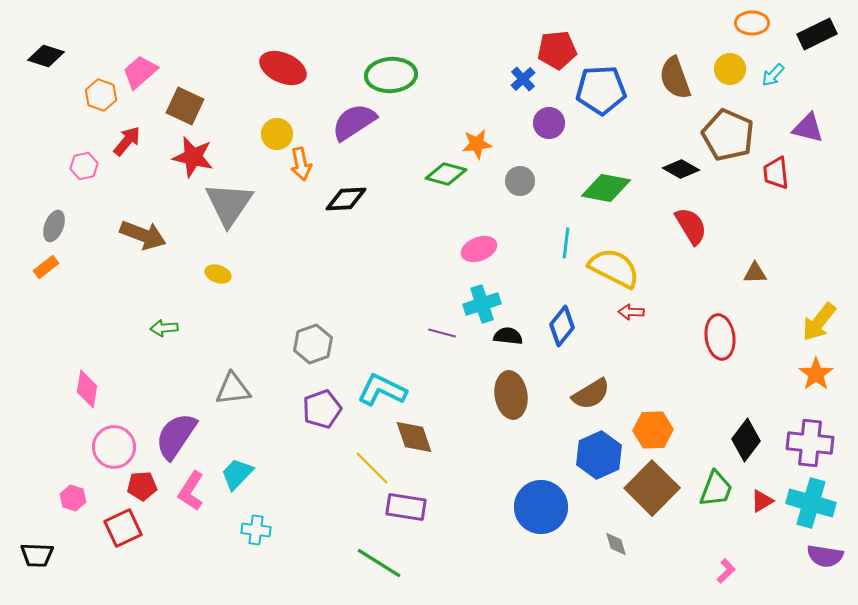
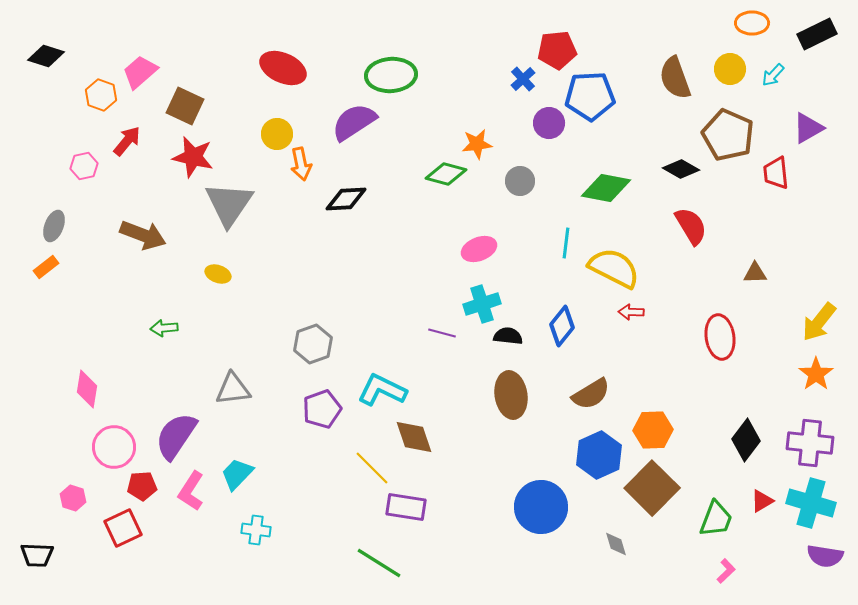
blue pentagon at (601, 90): moved 11 px left, 6 px down
purple triangle at (808, 128): rotated 44 degrees counterclockwise
green trapezoid at (716, 489): moved 30 px down
